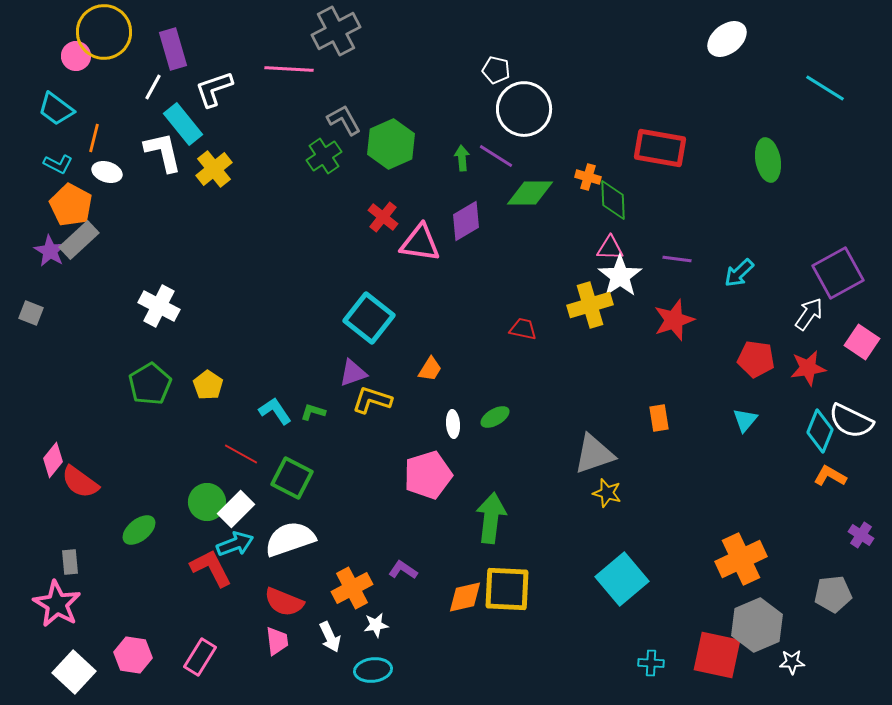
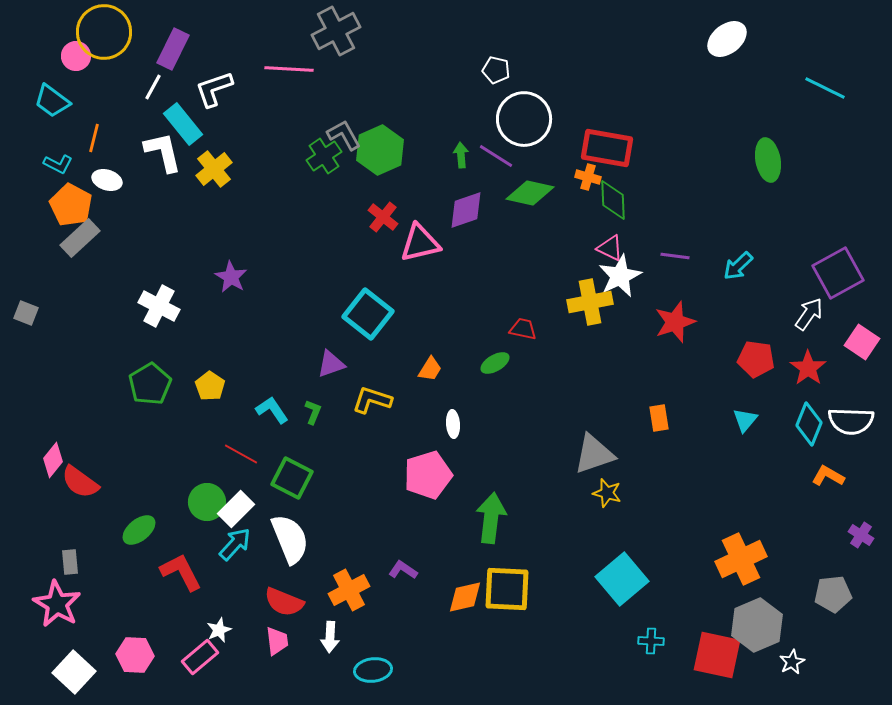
purple rectangle at (173, 49): rotated 42 degrees clockwise
cyan line at (825, 88): rotated 6 degrees counterclockwise
cyan trapezoid at (56, 109): moved 4 px left, 8 px up
white circle at (524, 109): moved 10 px down
gray L-shape at (344, 120): moved 15 px down
green hexagon at (391, 144): moved 11 px left, 6 px down
red rectangle at (660, 148): moved 53 px left
green arrow at (462, 158): moved 1 px left, 3 px up
white ellipse at (107, 172): moved 8 px down
green diamond at (530, 193): rotated 12 degrees clockwise
purple diamond at (466, 221): moved 11 px up; rotated 12 degrees clockwise
gray rectangle at (79, 240): moved 1 px right, 2 px up
pink triangle at (420, 243): rotated 21 degrees counterclockwise
pink triangle at (610, 248): rotated 24 degrees clockwise
purple star at (50, 251): moved 181 px right, 26 px down
purple line at (677, 259): moved 2 px left, 3 px up
cyan arrow at (739, 273): moved 1 px left, 7 px up
white star at (620, 276): rotated 9 degrees clockwise
yellow cross at (590, 305): moved 3 px up; rotated 6 degrees clockwise
gray square at (31, 313): moved 5 px left
cyan square at (369, 318): moved 1 px left, 4 px up
red star at (674, 320): moved 1 px right, 2 px down
red star at (808, 368): rotated 27 degrees counterclockwise
purple triangle at (353, 373): moved 22 px left, 9 px up
yellow pentagon at (208, 385): moved 2 px right, 1 px down
cyan L-shape at (275, 411): moved 3 px left, 1 px up
green L-shape at (313, 412): rotated 95 degrees clockwise
green ellipse at (495, 417): moved 54 px up
white semicircle at (851, 421): rotated 24 degrees counterclockwise
cyan diamond at (820, 431): moved 11 px left, 7 px up
orange L-shape at (830, 476): moved 2 px left
white semicircle at (290, 539): rotated 87 degrees clockwise
cyan arrow at (235, 544): rotated 27 degrees counterclockwise
red L-shape at (211, 568): moved 30 px left, 4 px down
orange cross at (352, 588): moved 3 px left, 2 px down
white star at (376, 625): moved 157 px left, 5 px down; rotated 15 degrees counterclockwise
white arrow at (330, 637): rotated 28 degrees clockwise
pink hexagon at (133, 655): moved 2 px right; rotated 6 degrees counterclockwise
pink rectangle at (200, 657): rotated 18 degrees clockwise
white star at (792, 662): rotated 25 degrees counterclockwise
cyan cross at (651, 663): moved 22 px up
